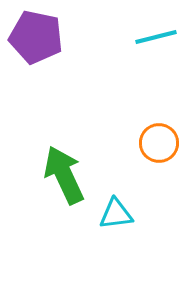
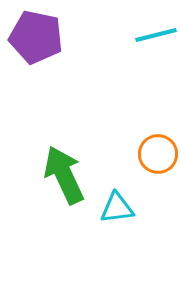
cyan line: moved 2 px up
orange circle: moved 1 px left, 11 px down
cyan triangle: moved 1 px right, 6 px up
